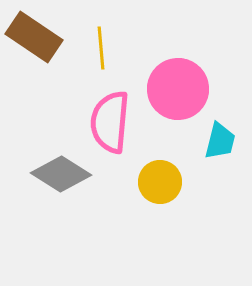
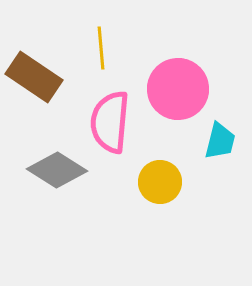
brown rectangle: moved 40 px down
gray diamond: moved 4 px left, 4 px up
